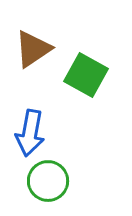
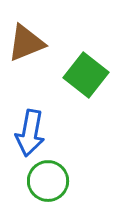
brown triangle: moved 7 px left, 6 px up; rotated 12 degrees clockwise
green square: rotated 9 degrees clockwise
